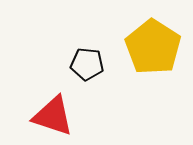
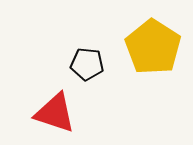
red triangle: moved 2 px right, 3 px up
